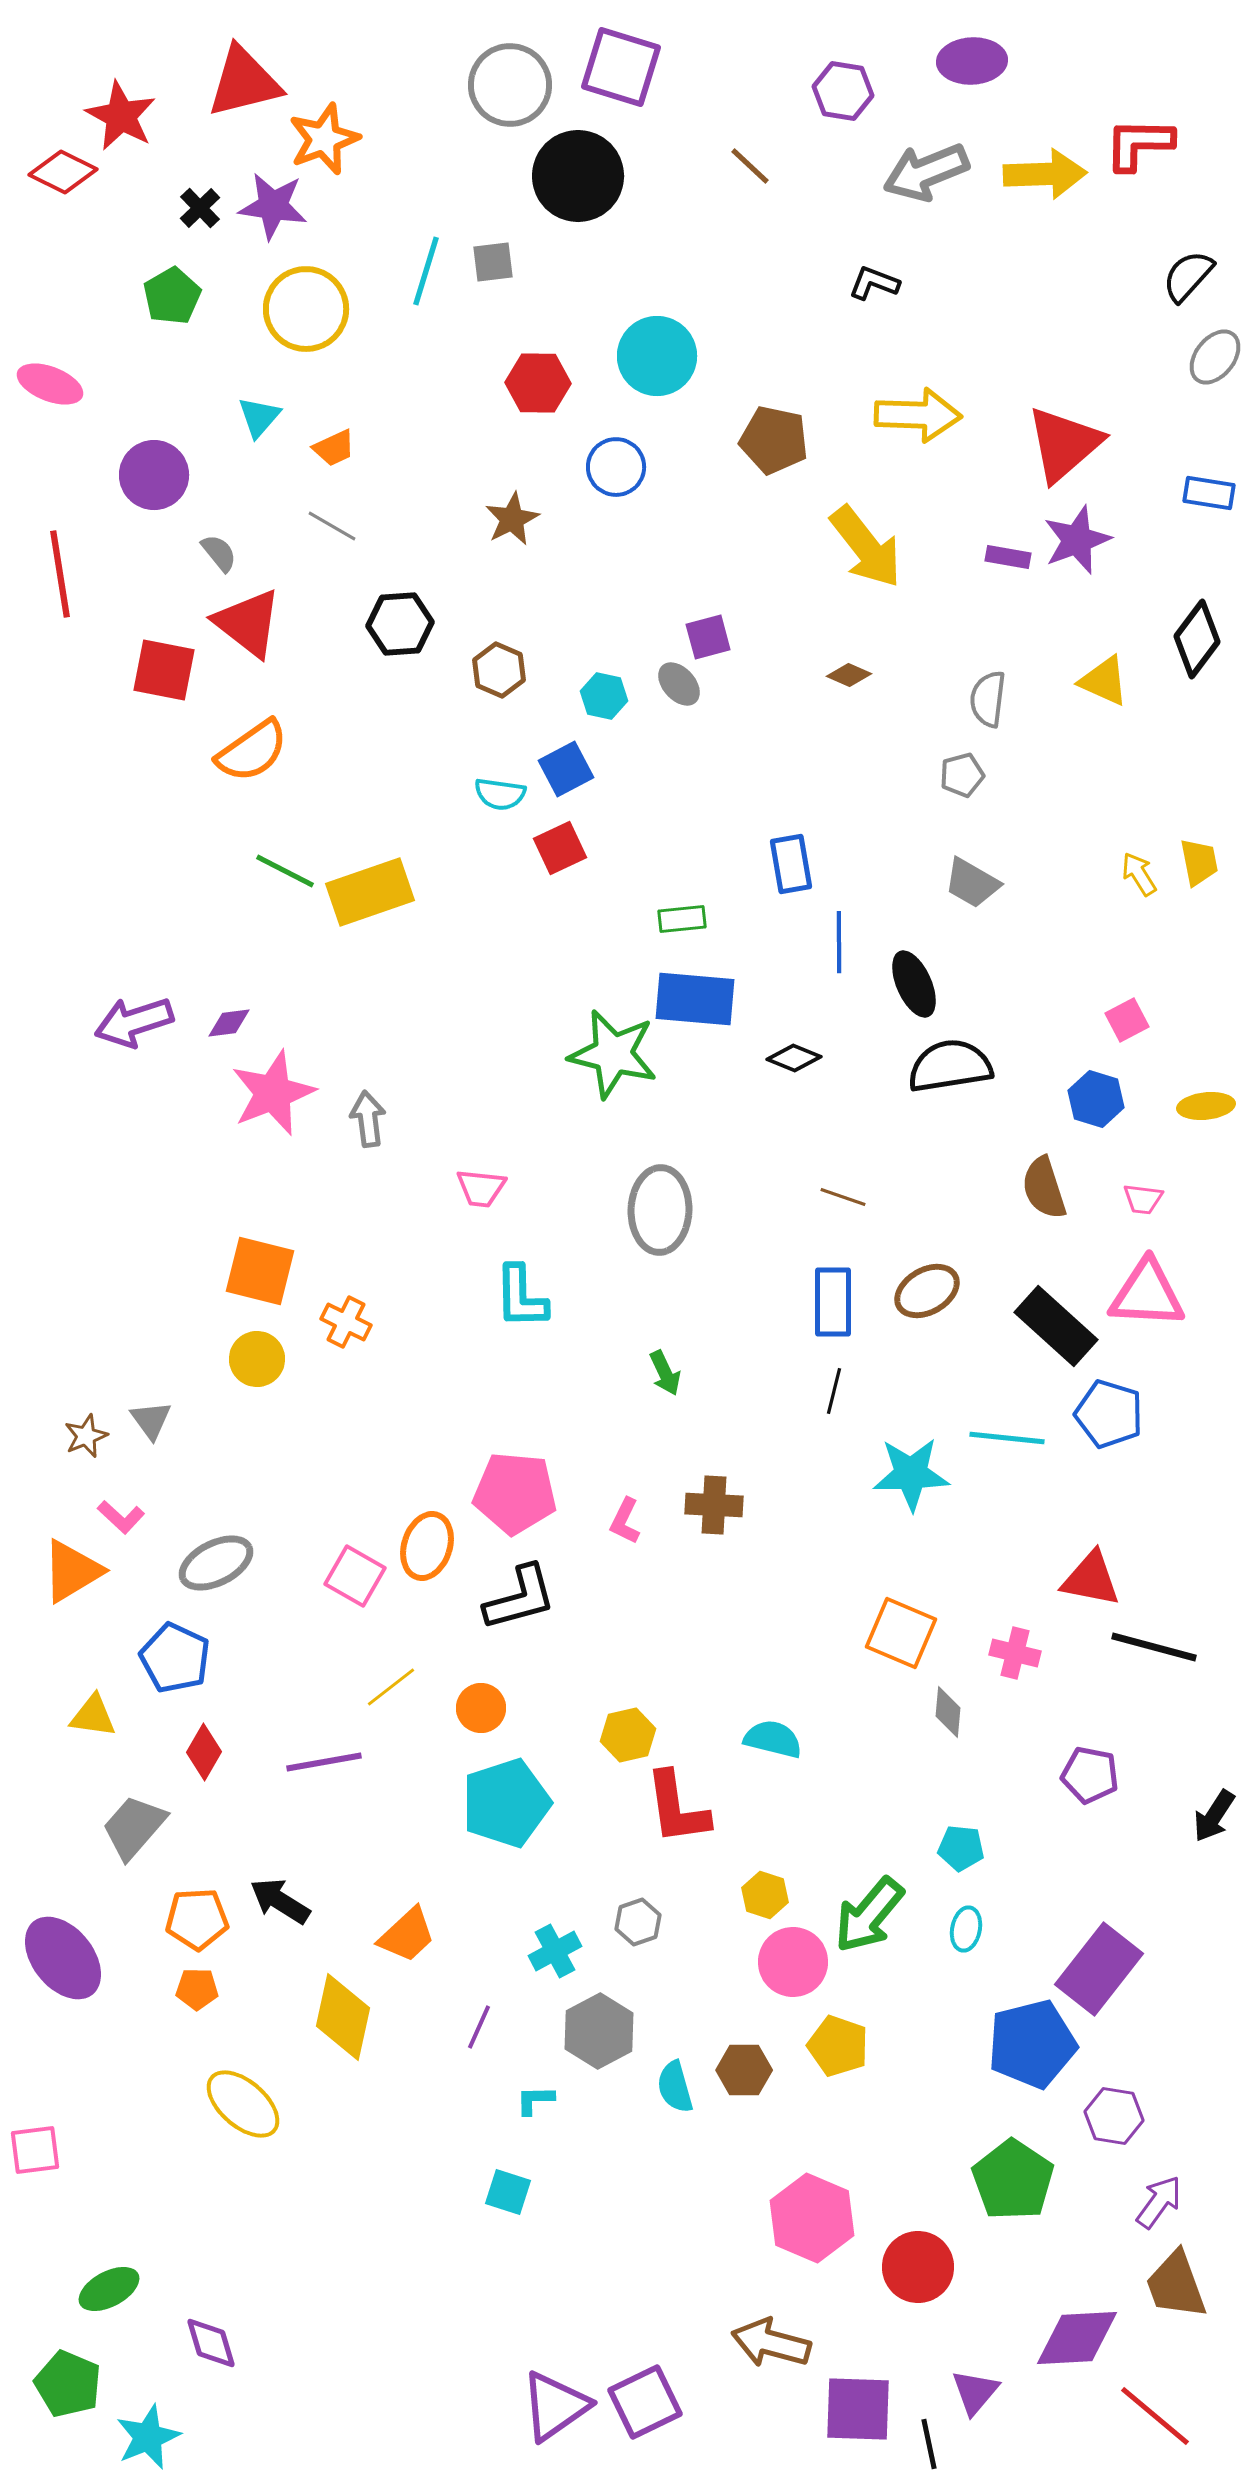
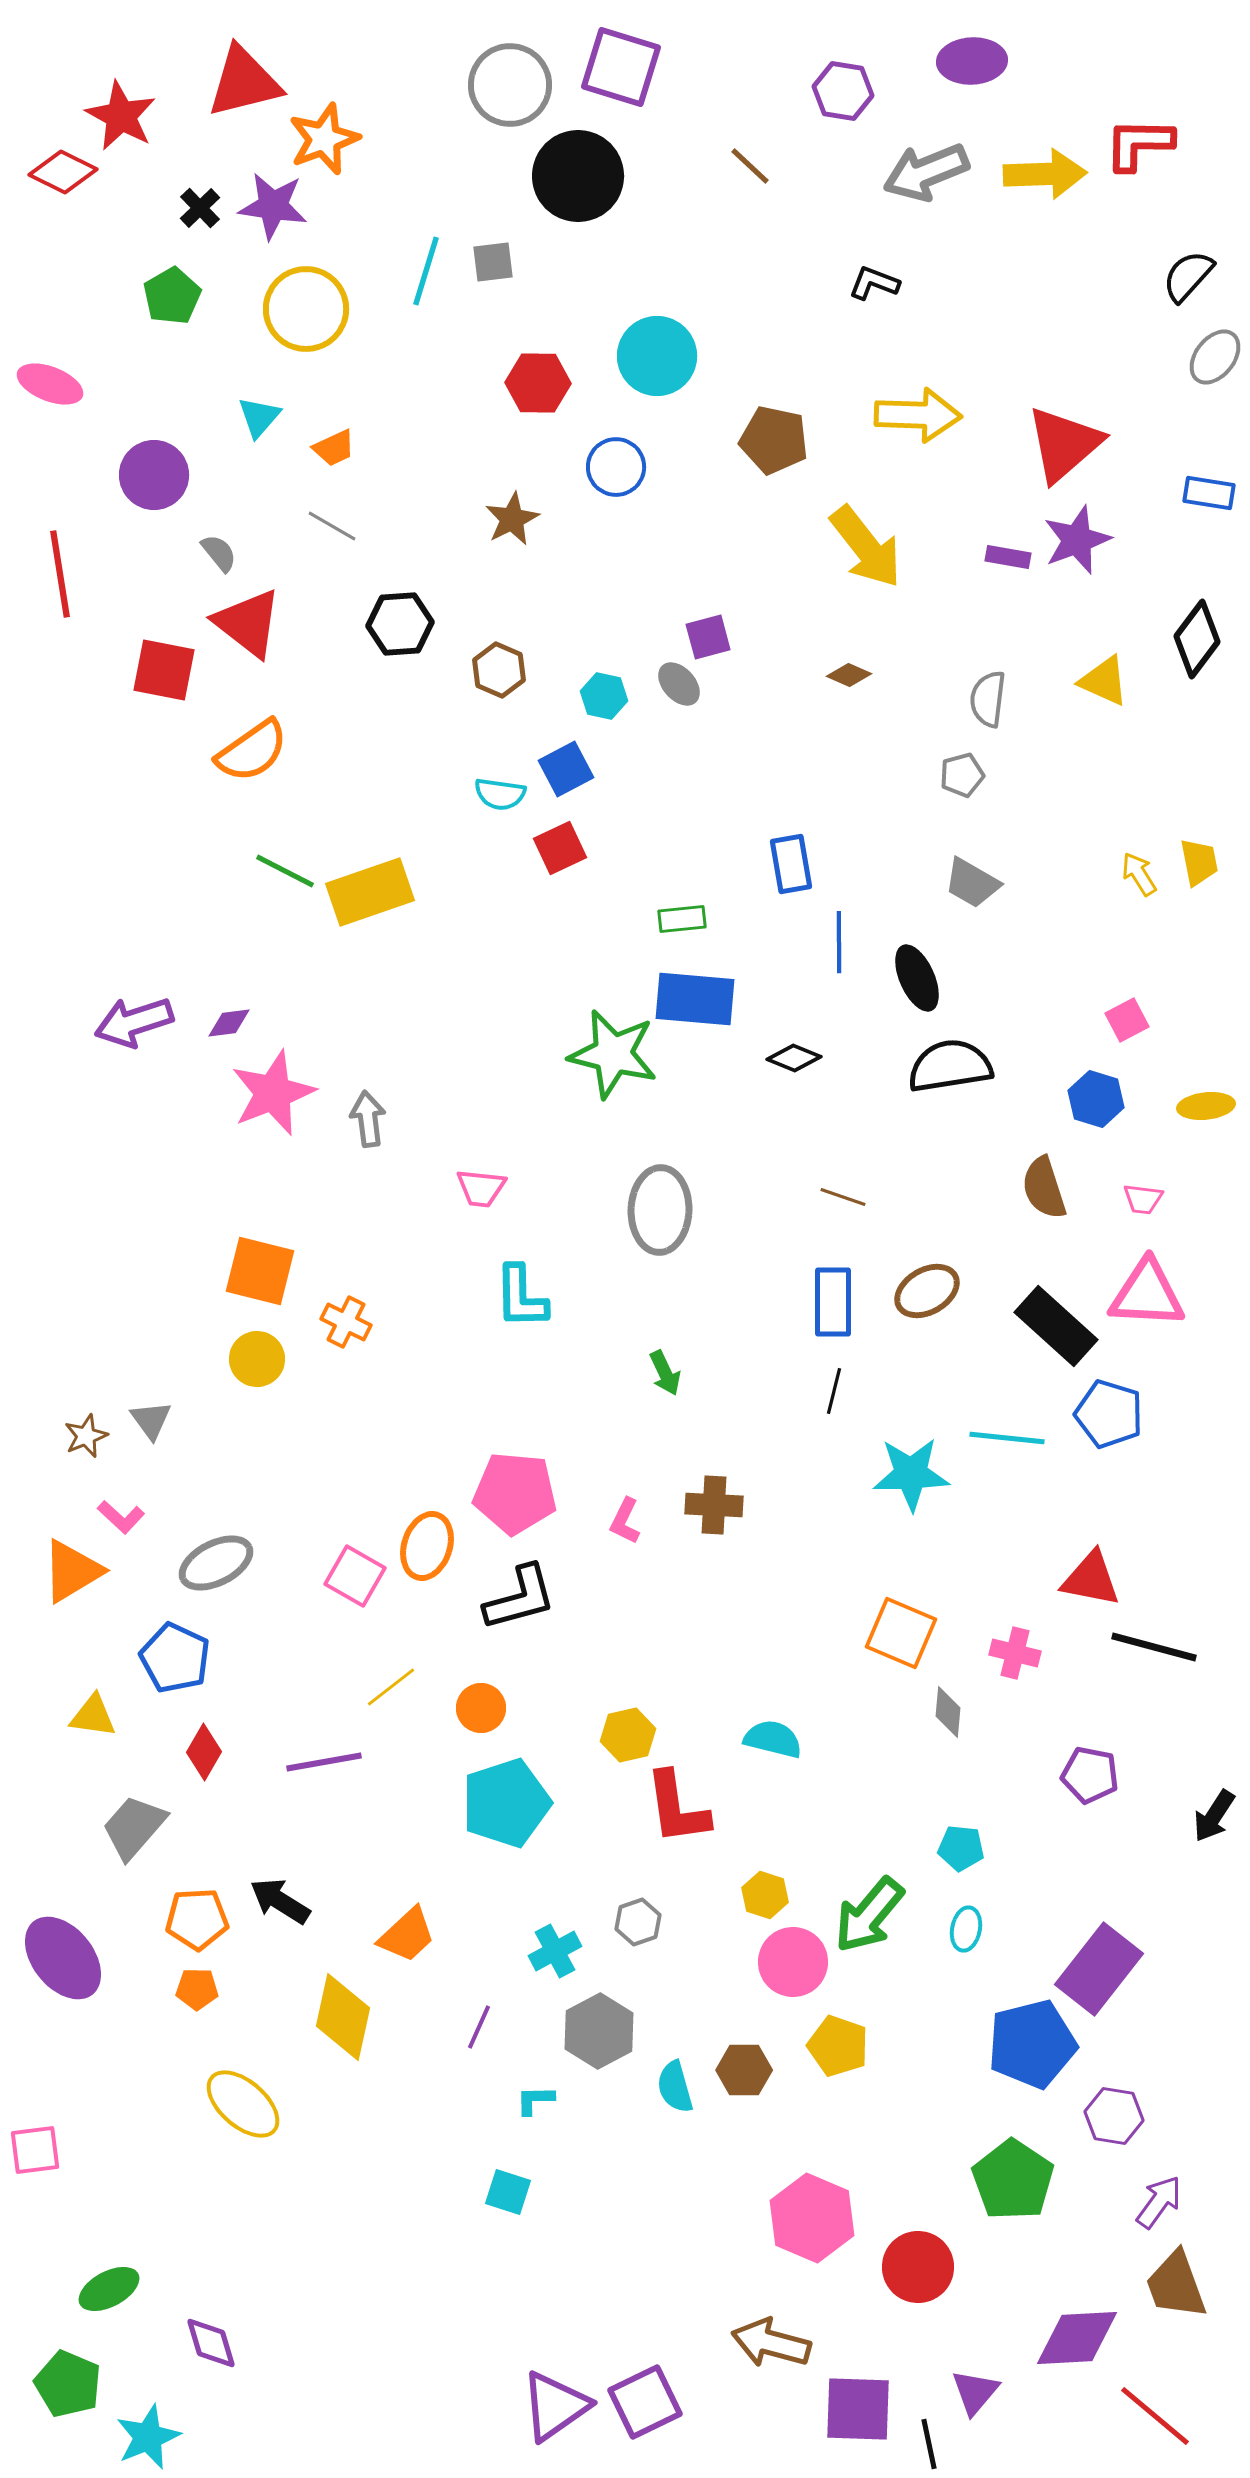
black ellipse at (914, 984): moved 3 px right, 6 px up
